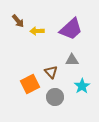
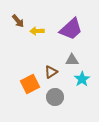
brown triangle: rotated 40 degrees clockwise
cyan star: moved 7 px up
